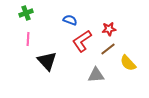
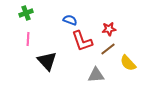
red L-shape: rotated 75 degrees counterclockwise
